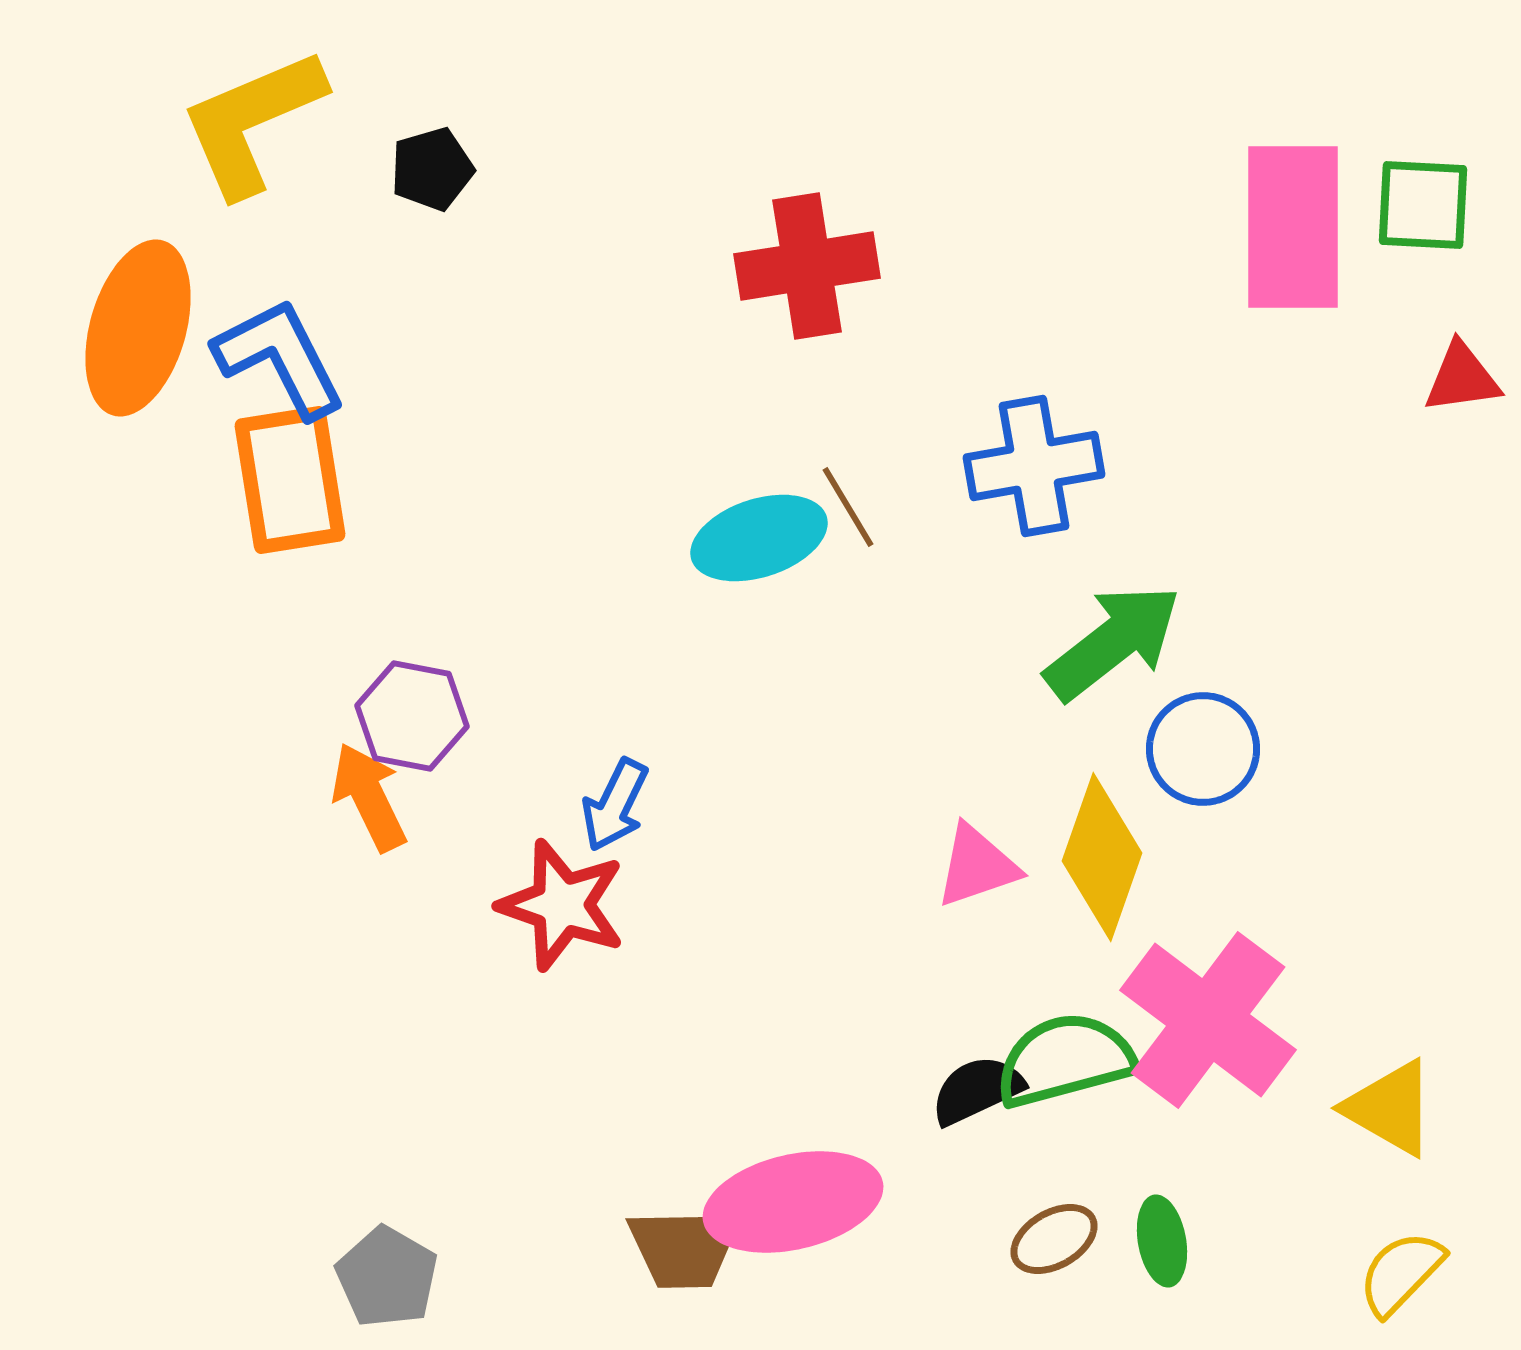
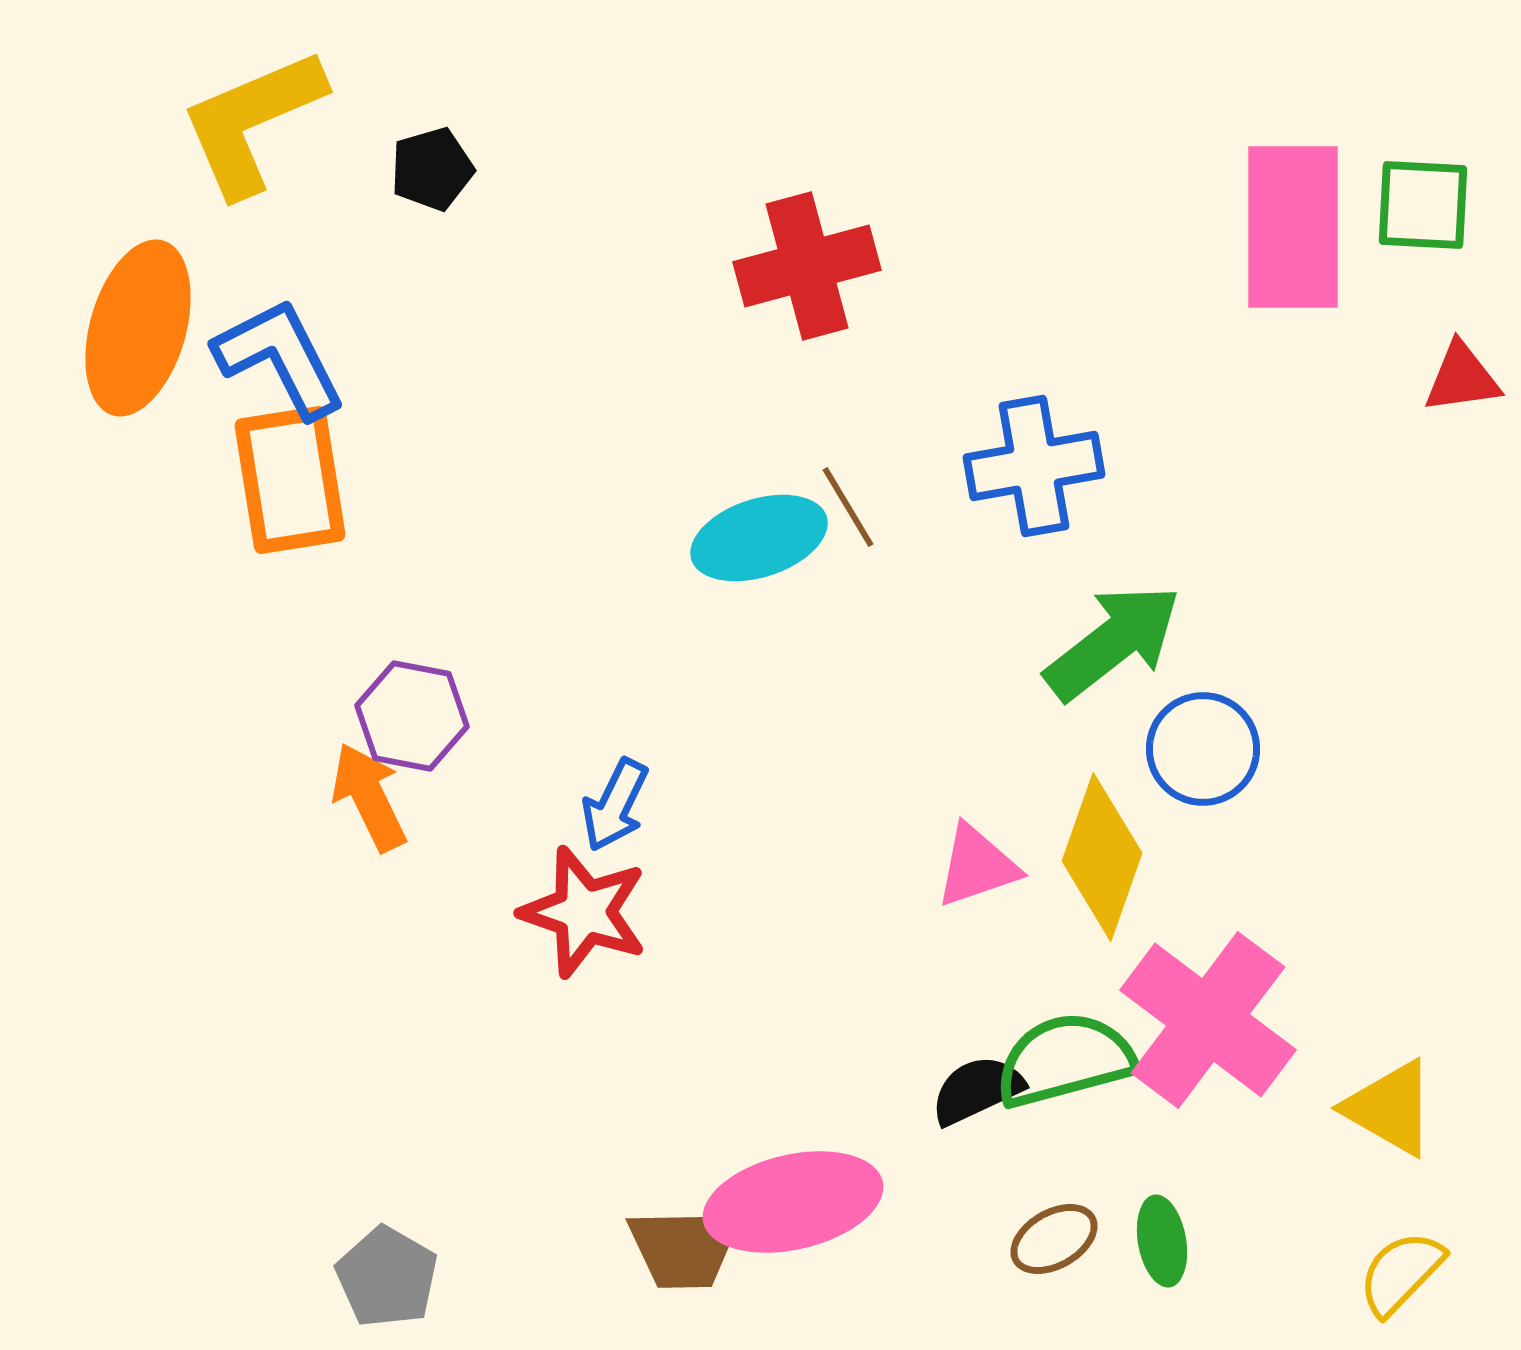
red cross: rotated 6 degrees counterclockwise
red star: moved 22 px right, 7 px down
